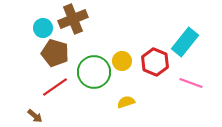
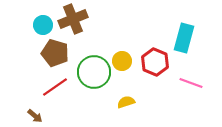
cyan circle: moved 3 px up
cyan rectangle: moved 1 px left, 4 px up; rotated 24 degrees counterclockwise
